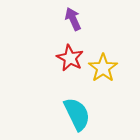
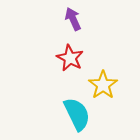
yellow star: moved 17 px down
